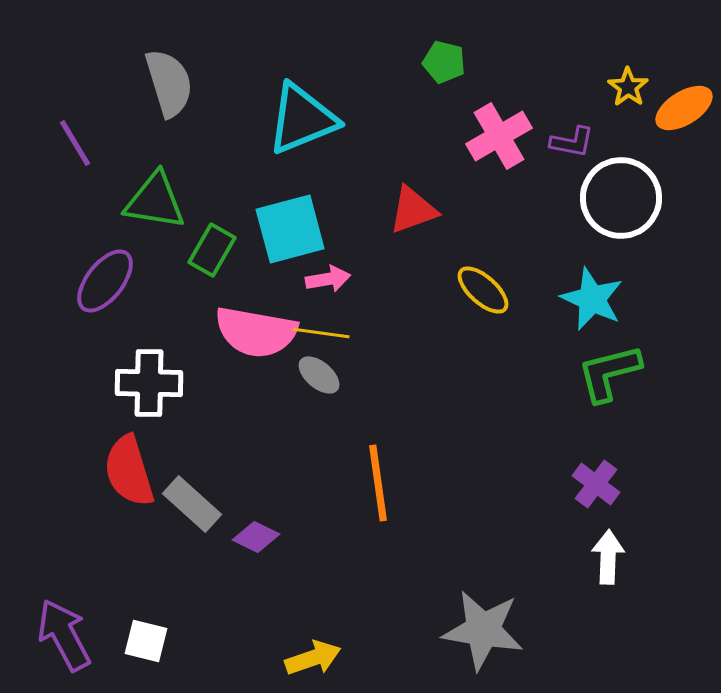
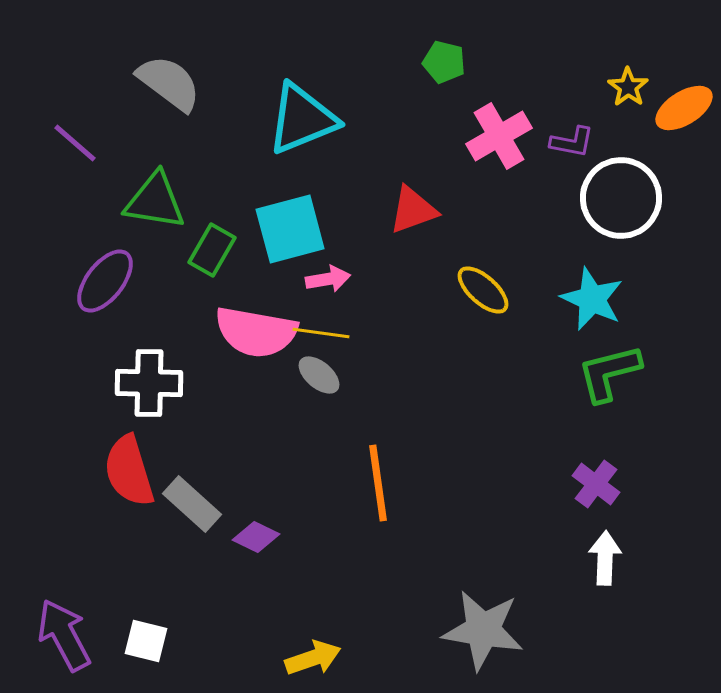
gray semicircle: rotated 36 degrees counterclockwise
purple line: rotated 18 degrees counterclockwise
white arrow: moved 3 px left, 1 px down
